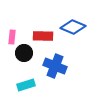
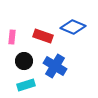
red rectangle: rotated 18 degrees clockwise
black circle: moved 8 px down
blue cross: rotated 10 degrees clockwise
